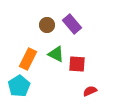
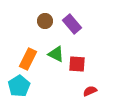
brown circle: moved 2 px left, 4 px up
